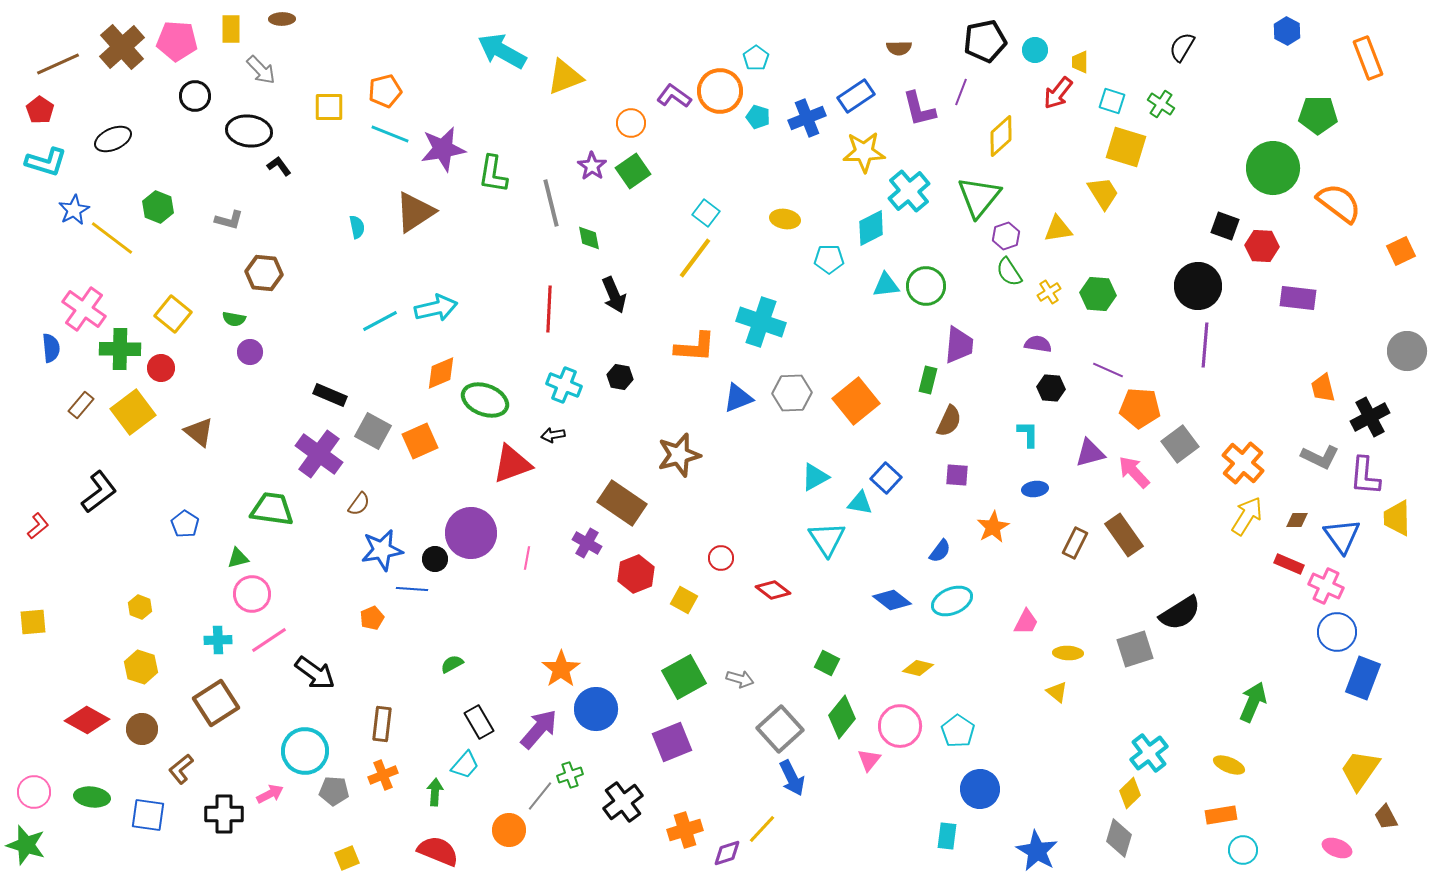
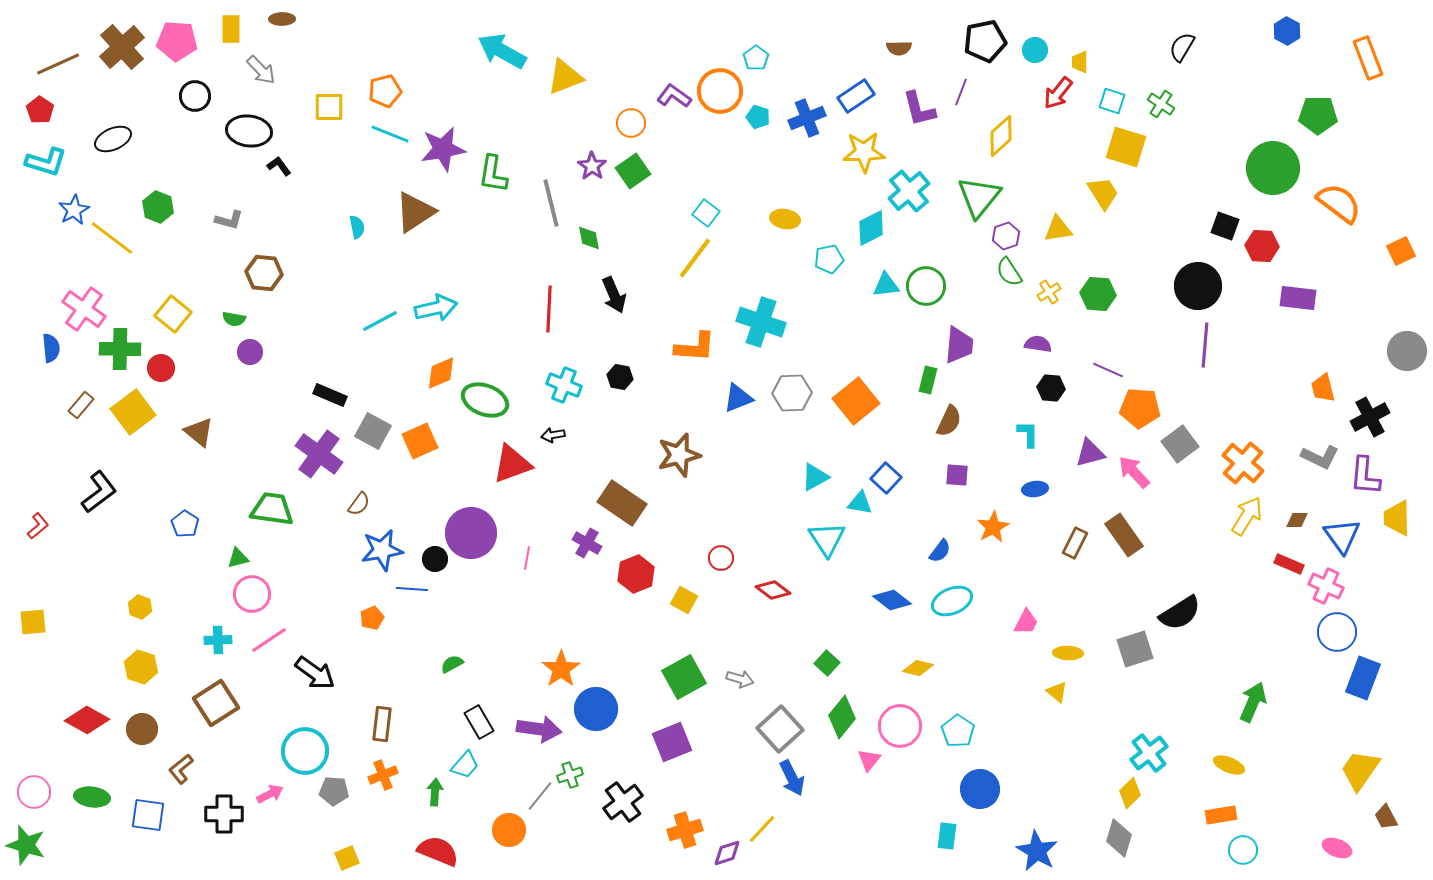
cyan pentagon at (829, 259): rotated 12 degrees counterclockwise
green square at (827, 663): rotated 15 degrees clockwise
purple arrow at (539, 729): rotated 57 degrees clockwise
